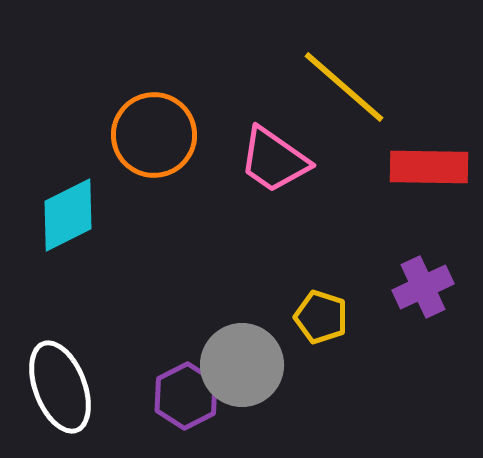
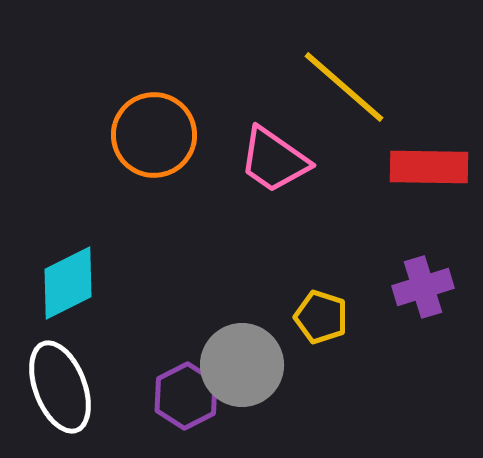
cyan diamond: moved 68 px down
purple cross: rotated 8 degrees clockwise
